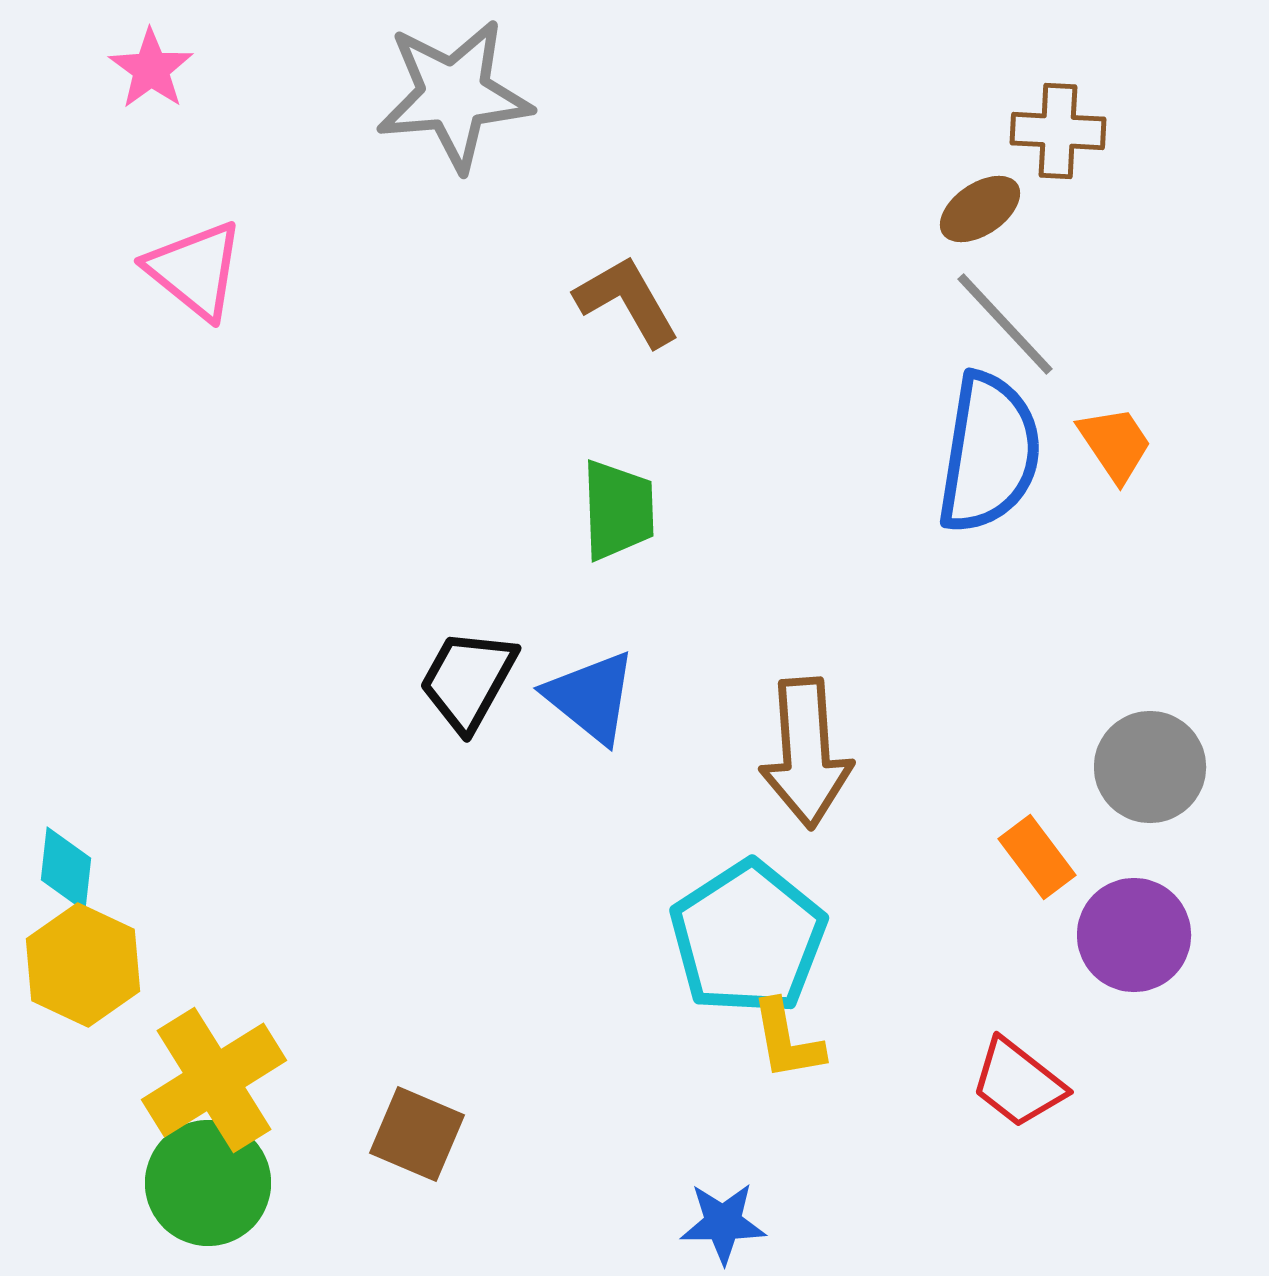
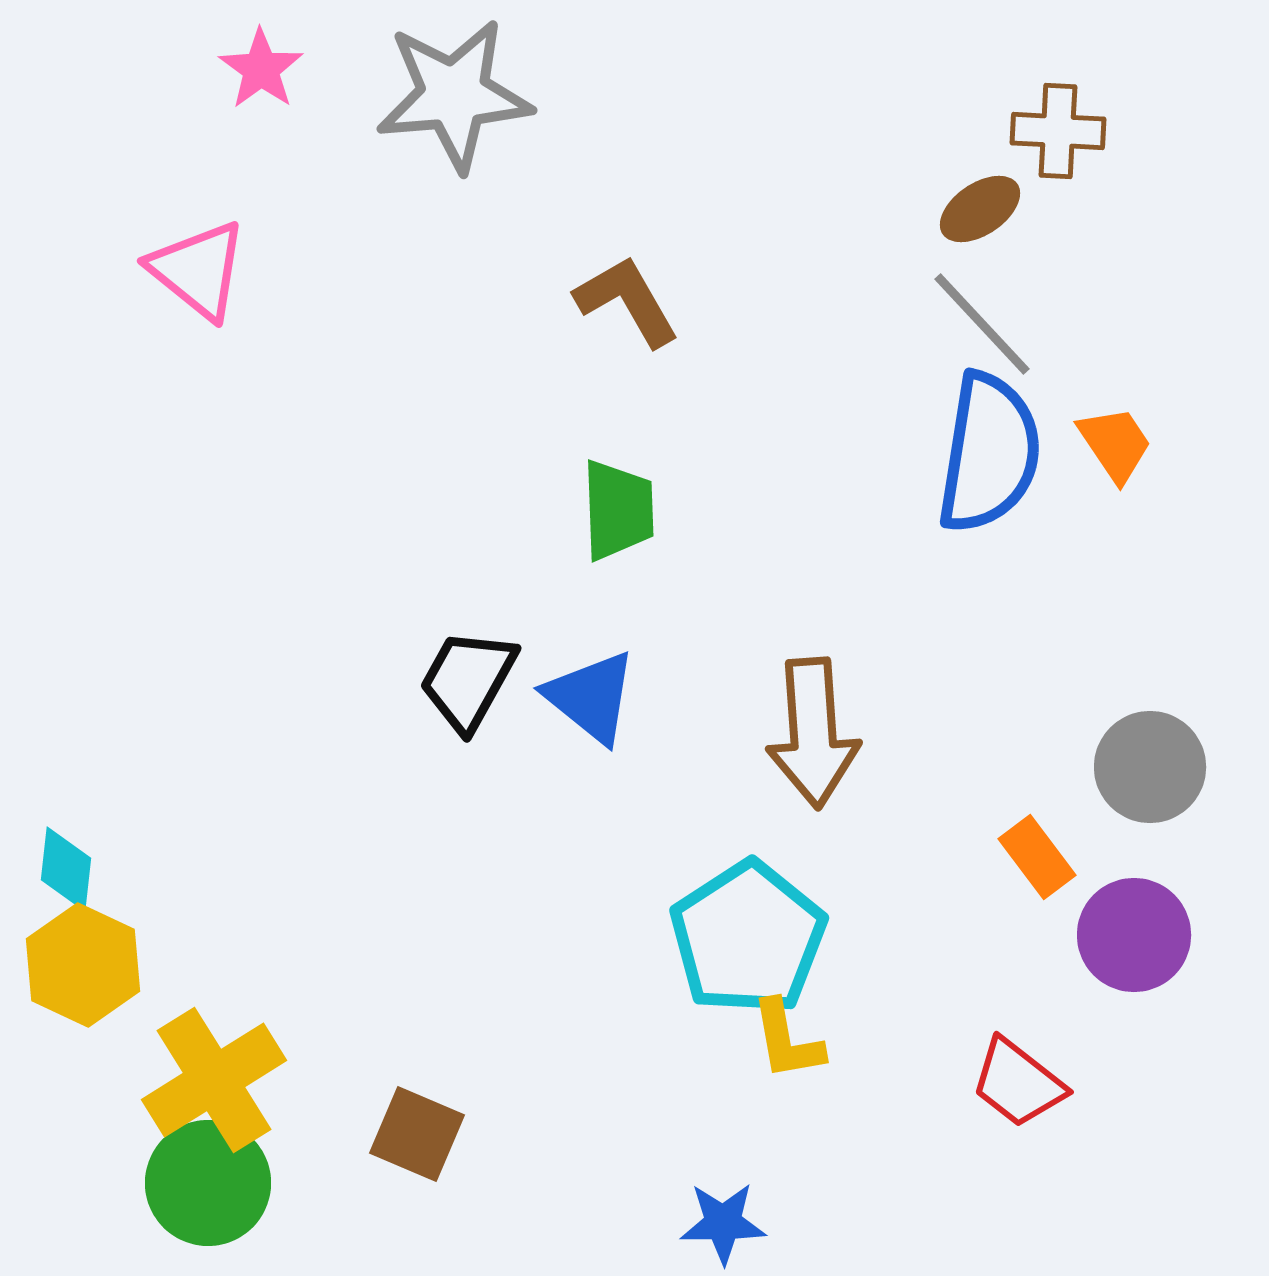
pink star: moved 110 px right
pink triangle: moved 3 px right
gray line: moved 23 px left
brown arrow: moved 7 px right, 20 px up
